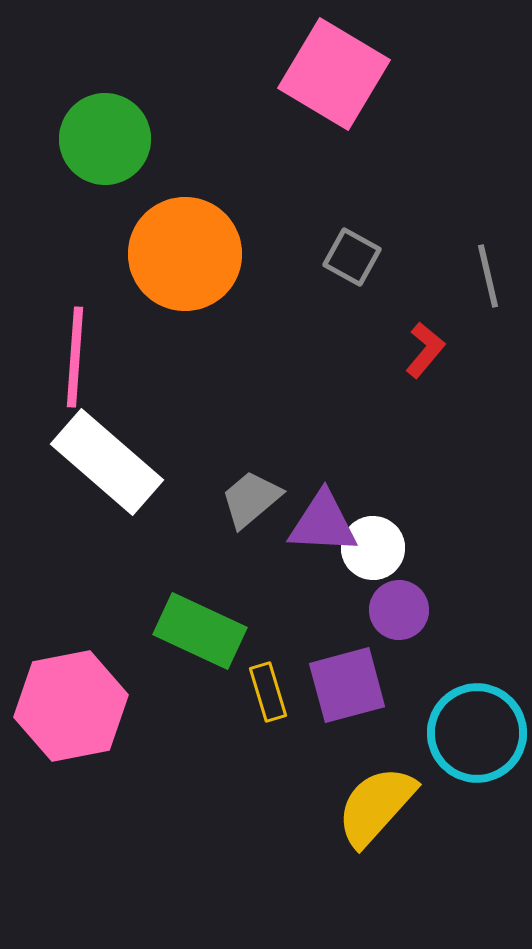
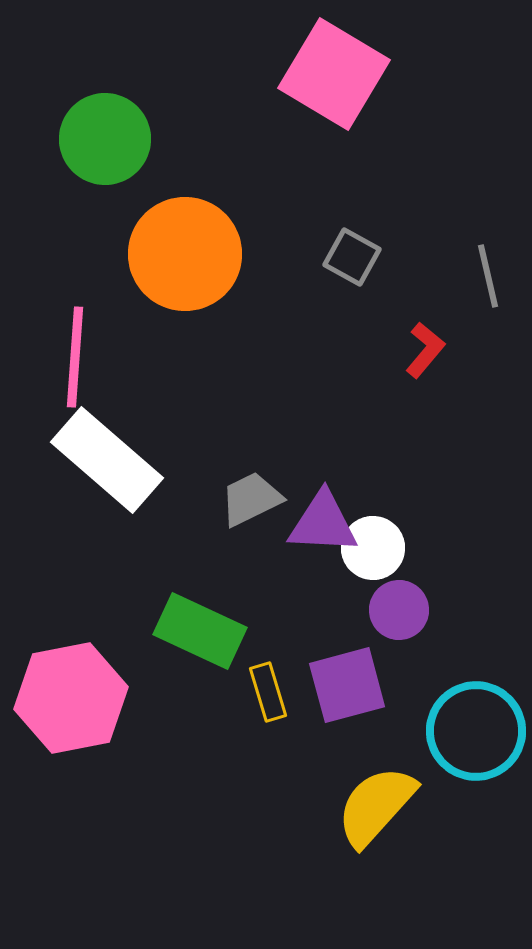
white rectangle: moved 2 px up
gray trapezoid: rotated 14 degrees clockwise
pink hexagon: moved 8 px up
cyan circle: moved 1 px left, 2 px up
